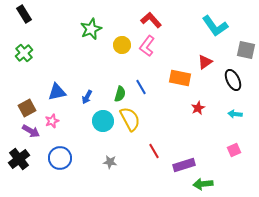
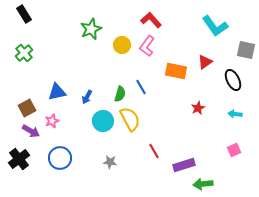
orange rectangle: moved 4 px left, 7 px up
